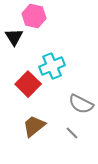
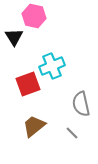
red square: rotated 25 degrees clockwise
gray semicircle: rotated 50 degrees clockwise
